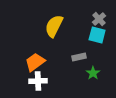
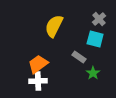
cyan square: moved 2 px left, 4 px down
gray rectangle: rotated 48 degrees clockwise
orange trapezoid: moved 3 px right, 2 px down
